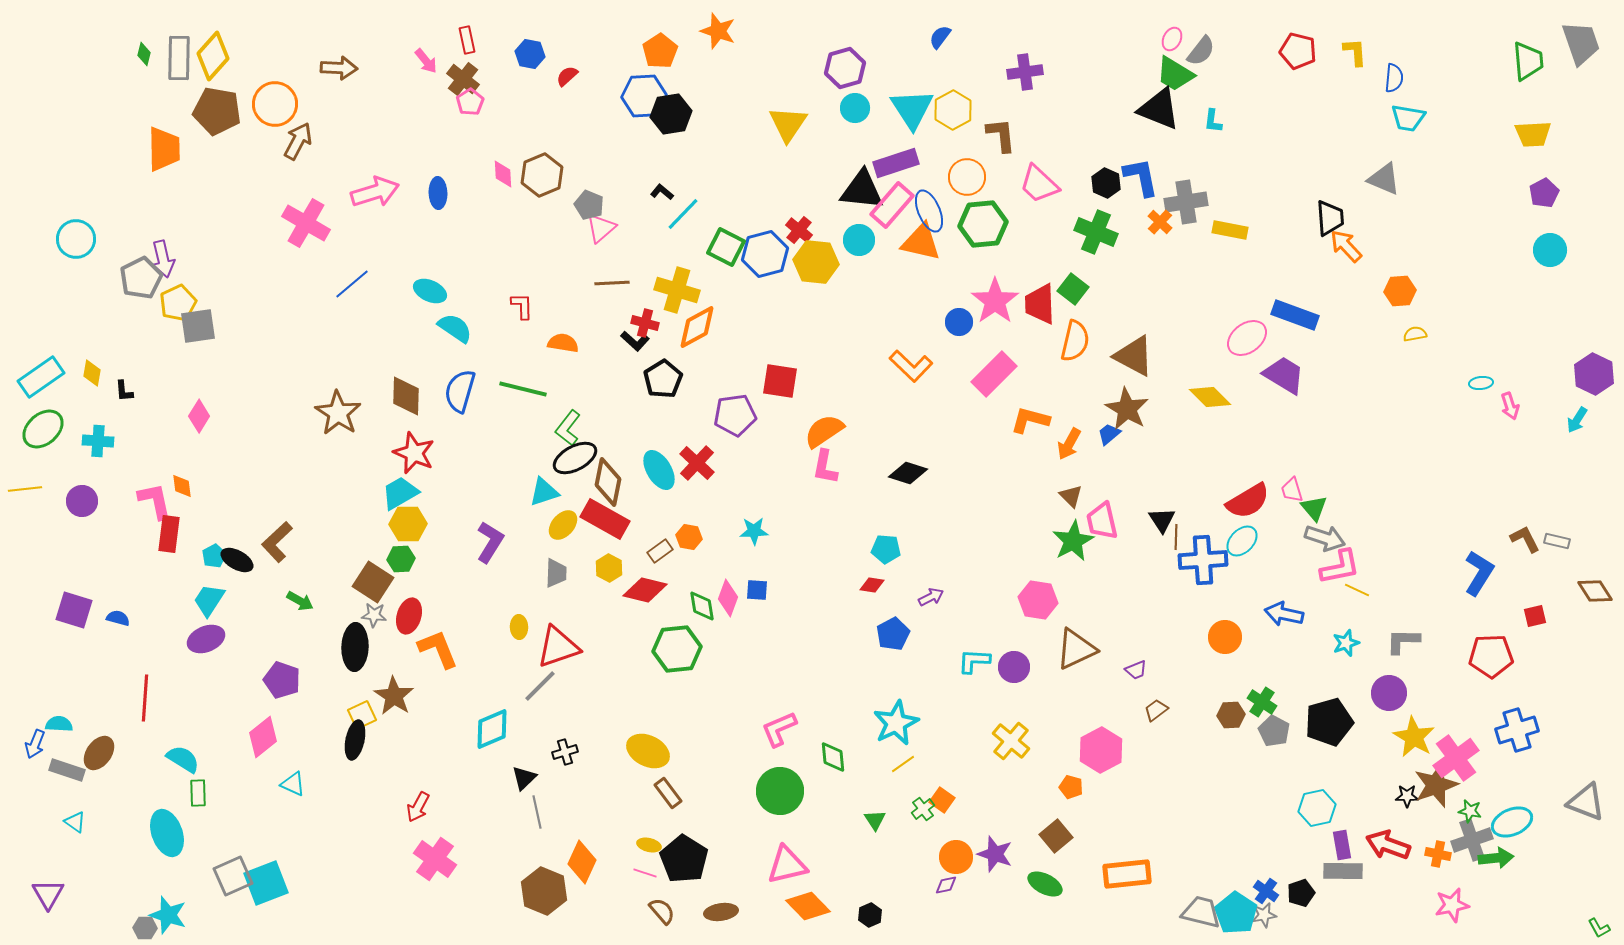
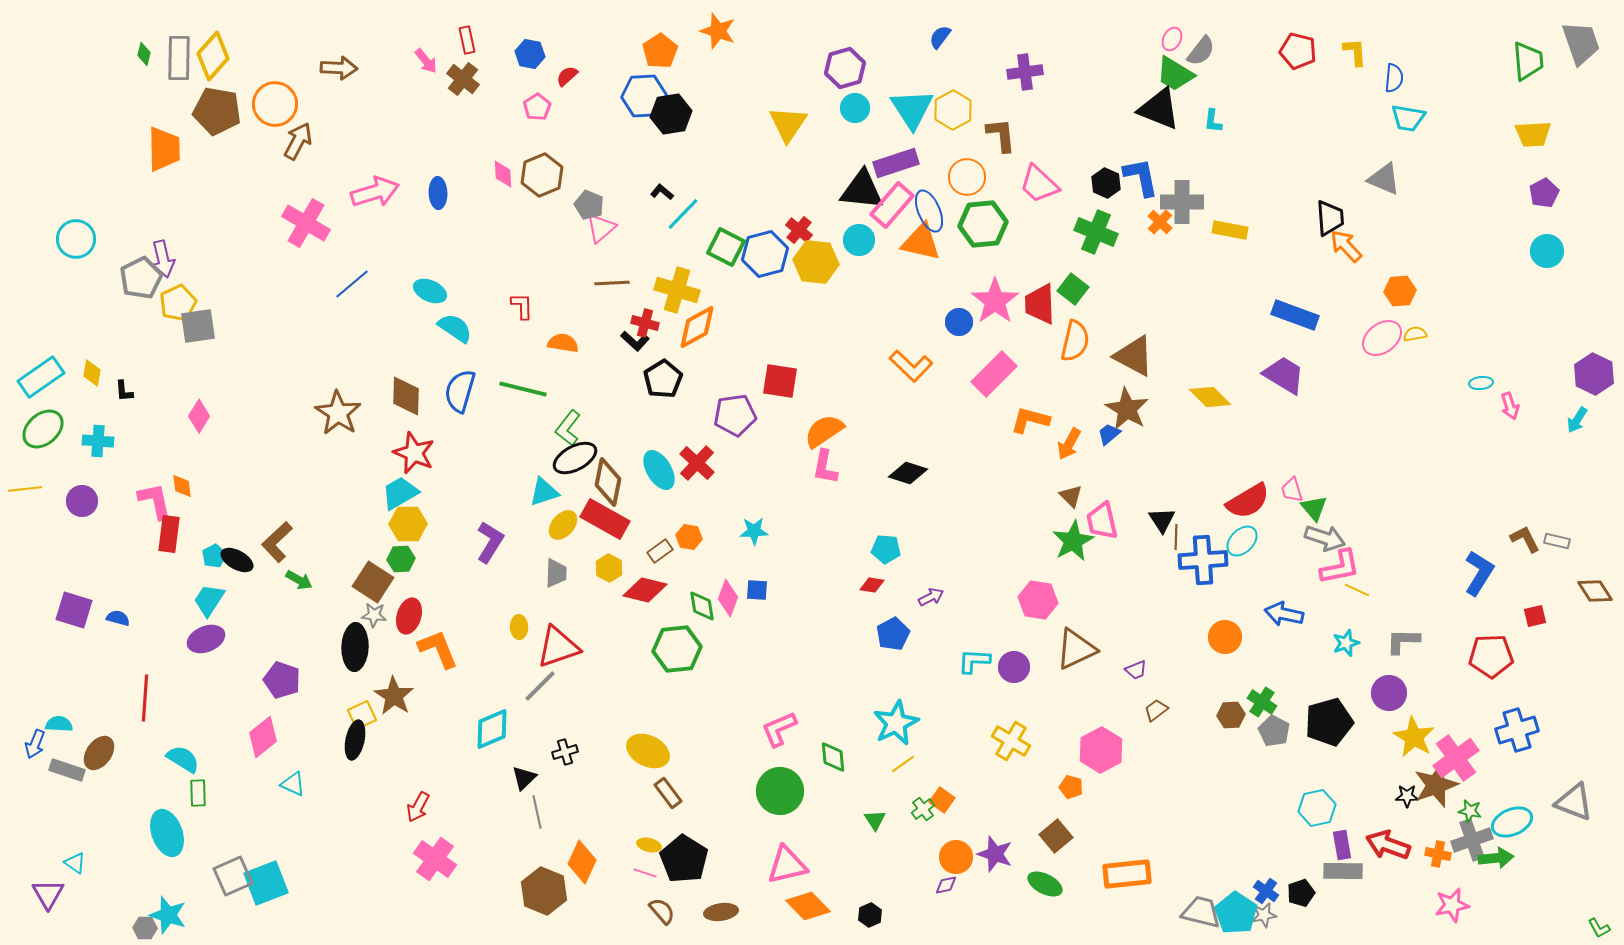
pink pentagon at (470, 102): moved 67 px right, 5 px down
gray cross at (1186, 202): moved 4 px left; rotated 9 degrees clockwise
cyan circle at (1550, 250): moved 3 px left, 1 px down
pink ellipse at (1247, 338): moved 135 px right
green arrow at (300, 601): moved 1 px left, 21 px up
yellow cross at (1011, 741): rotated 9 degrees counterclockwise
gray triangle at (1586, 802): moved 12 px left
cyan triangle at (75, 822): moved 41 px down
